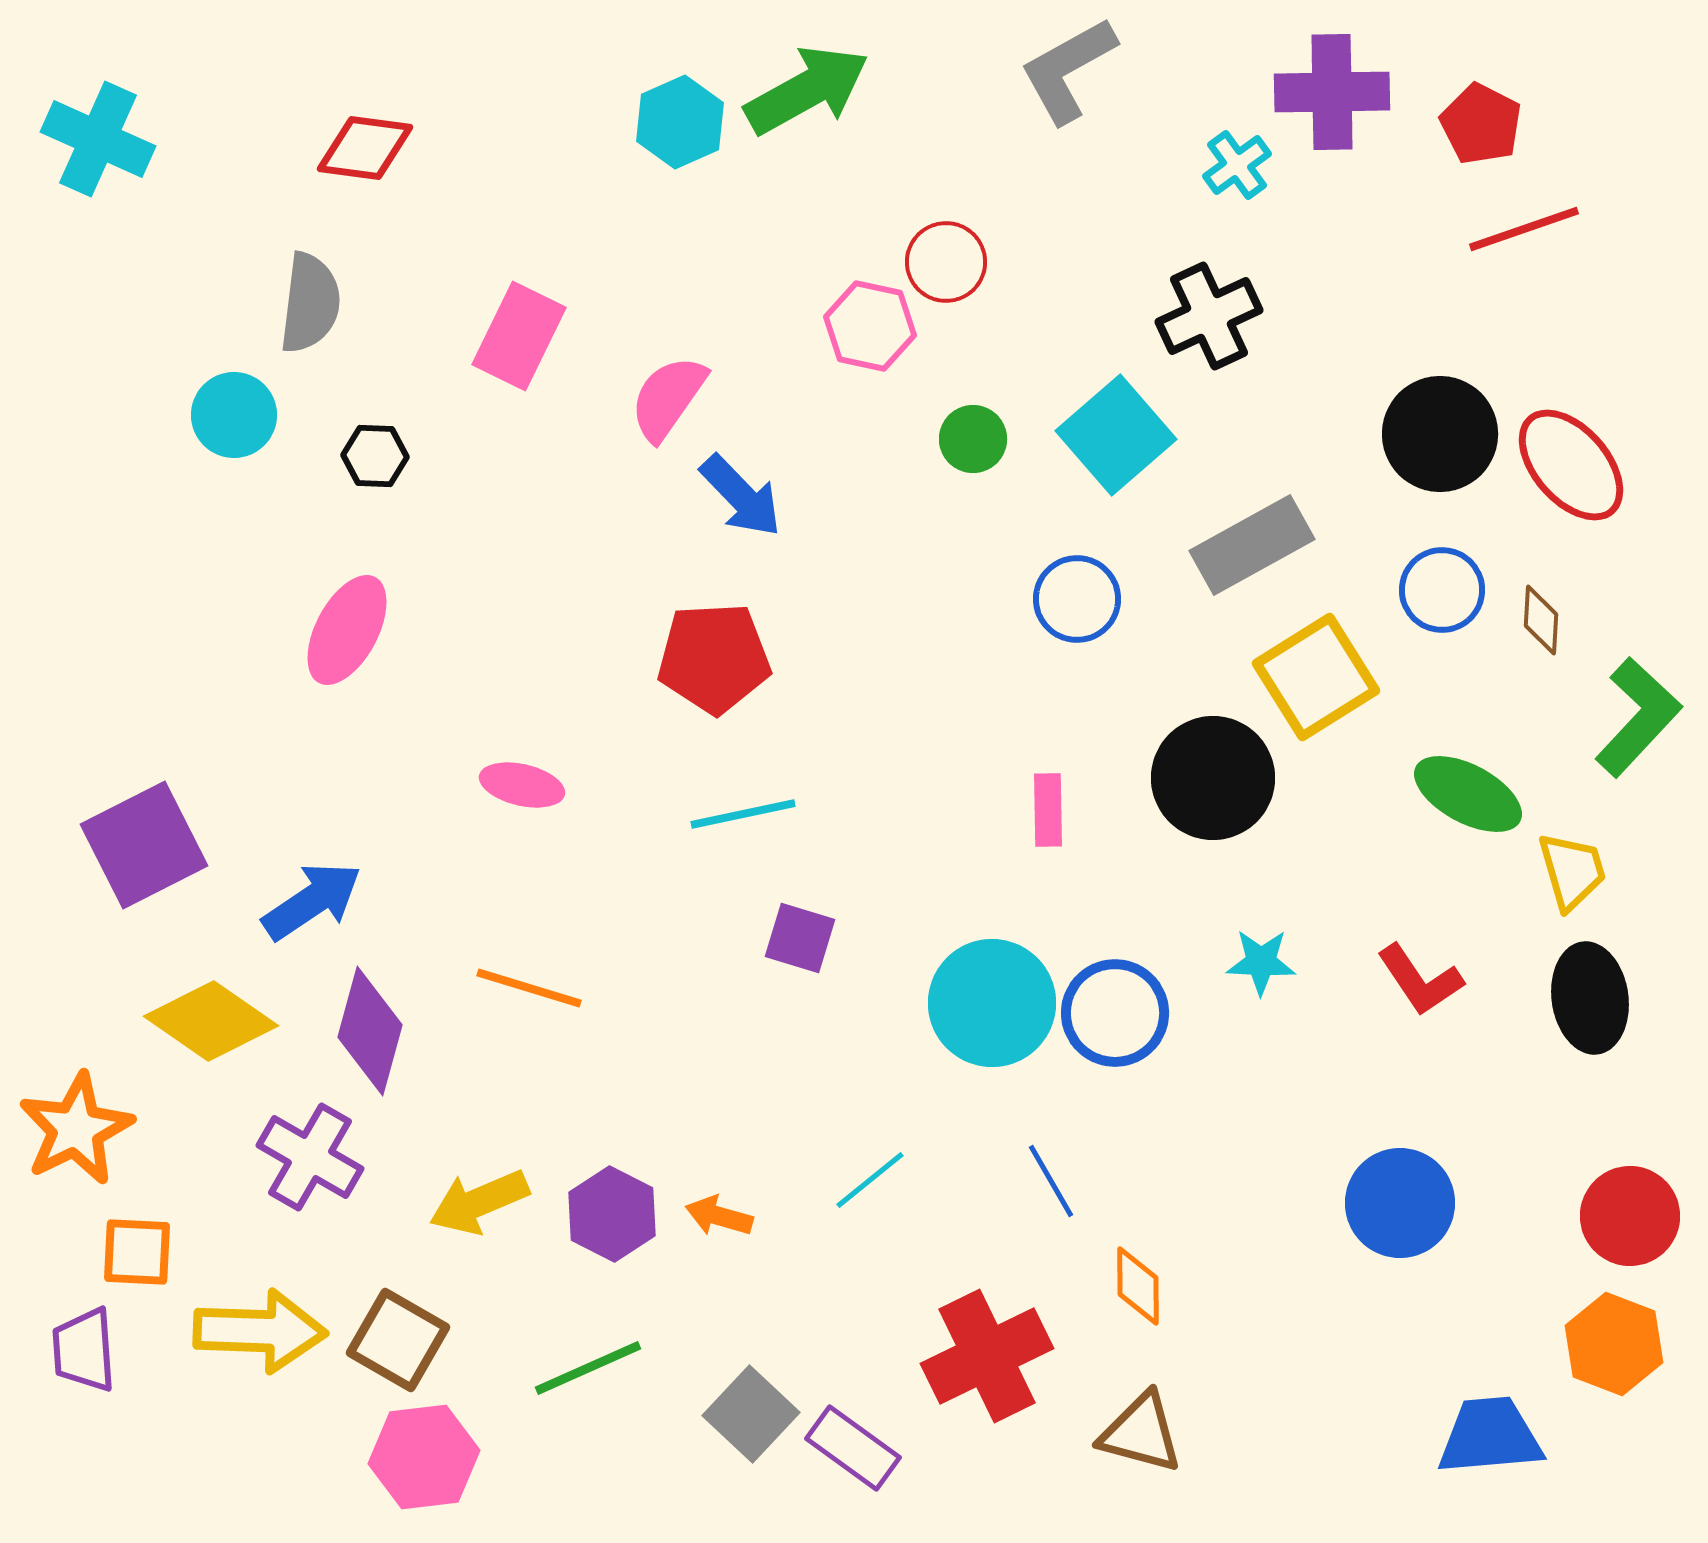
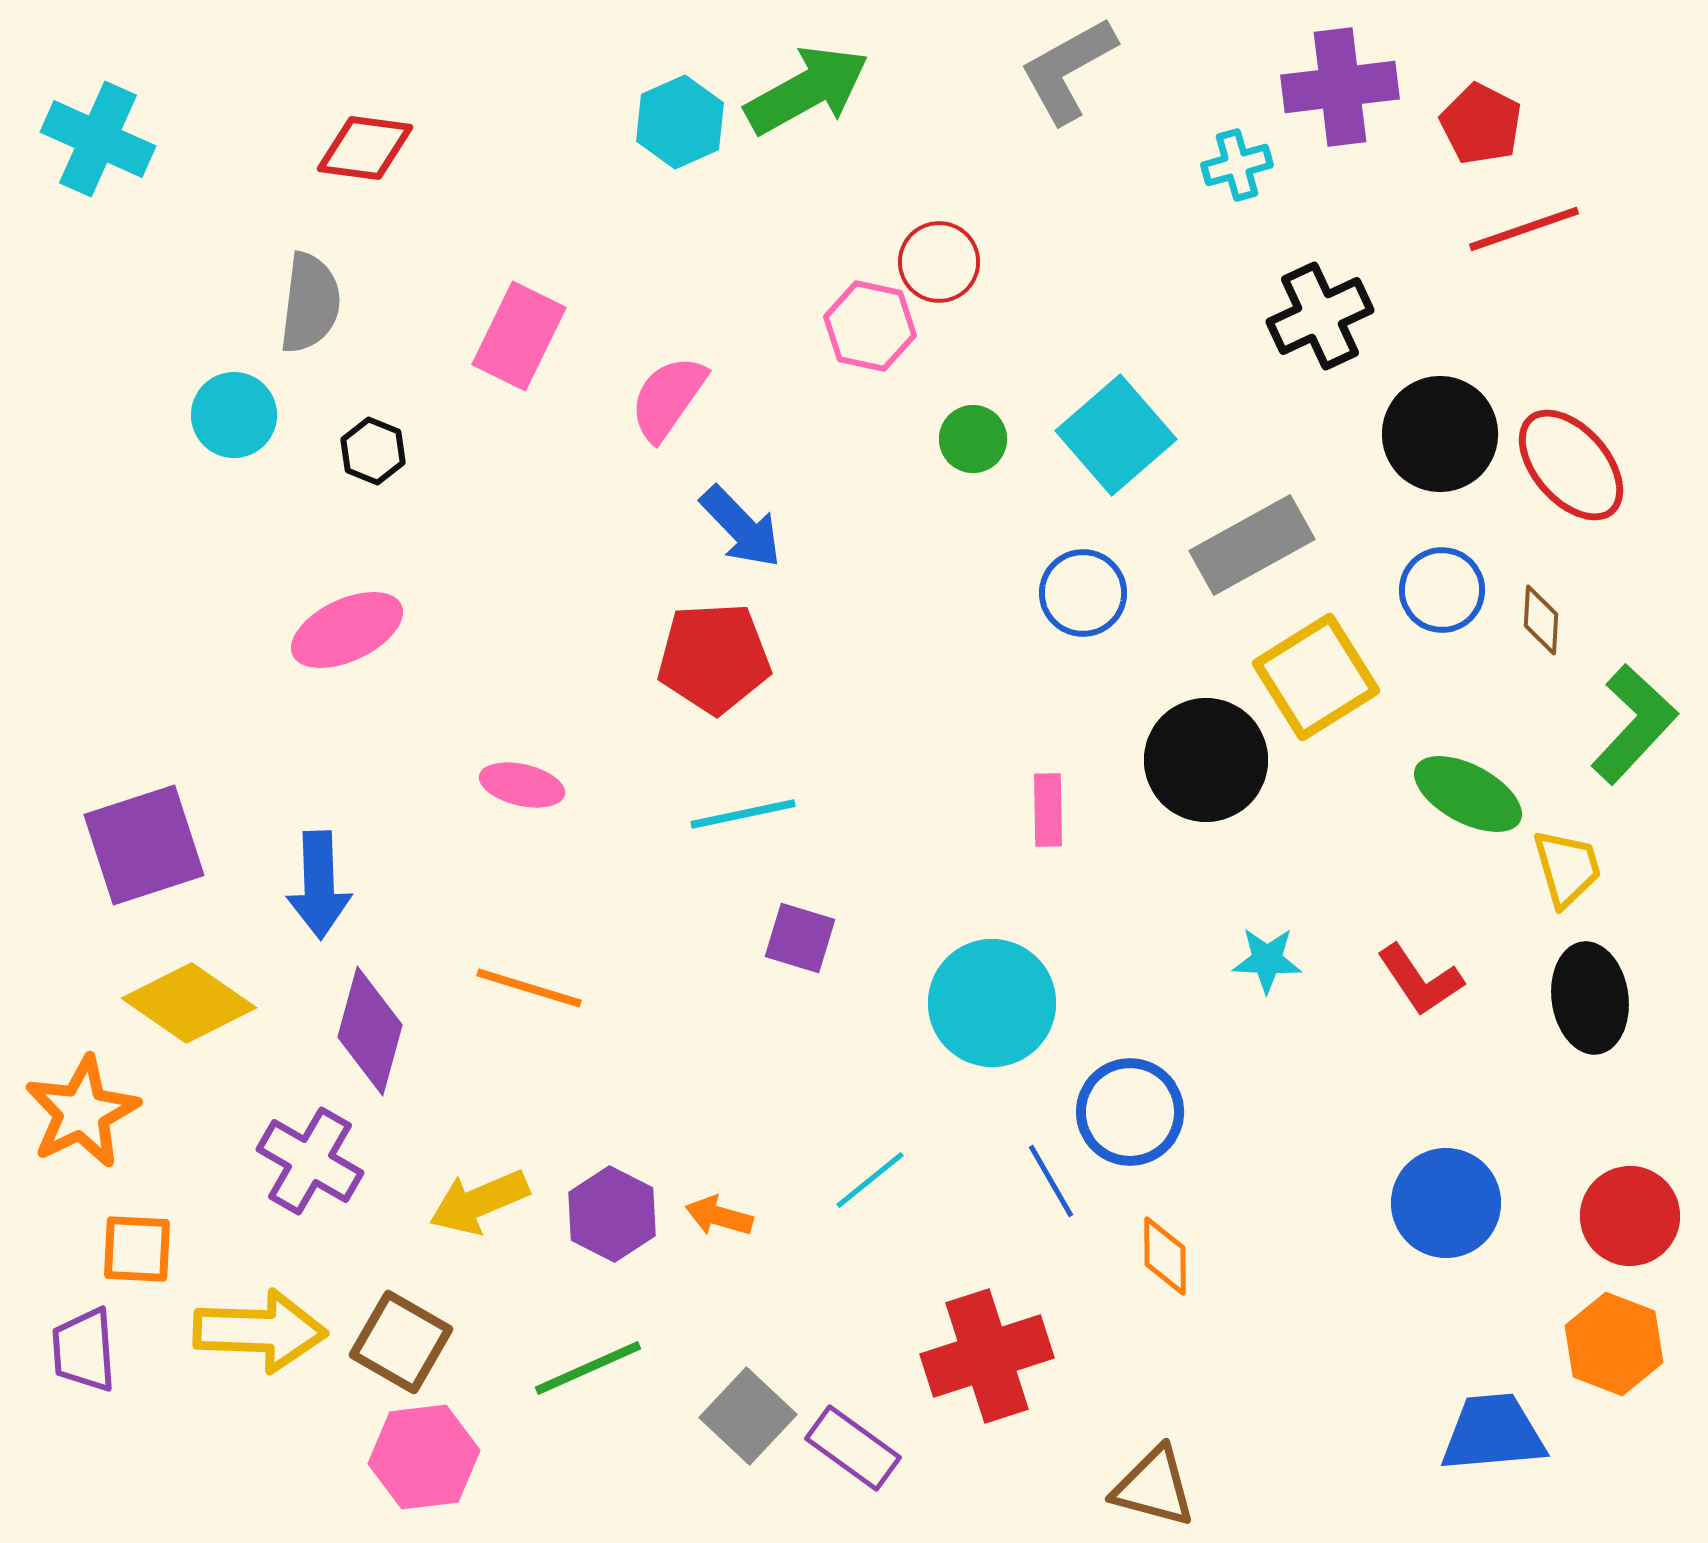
purple cross at (1332, 92): moved 8 px right, 5 px up; rotated 6 degrees counterclockwise
cyan cross at (1237, 165): rotated 20 degrees clockwise
red circle at (946, 262): moved 7 px left
black cross at (1209, 316): moved 111 px right
black hexagon at (375, 456): moved 2 px left, 5 px up; rotated 20 degrees clockwise
blue arrow at (741, 496): moved 31 px down
blue circle at (1077, 599): moved 6 px right, 6 px up
pink ellipse at (347, 630): rotated 37 degrees clockwise
green L-shape at (1638, 717): moved 4 px left, 7 px down
black circle at (1213, 778): moved 7 px left, 18 px up
purple square at (144, 845): rotated 9 degrees clockwise
yellow trapezoid at (1572, 871): moved 5 px left, 3 px up
blue arrow at (312, 901): moved 7 px right, 16 px up; rotated 122 degrees clockwise
cyan star at (1261, 962): moved 6 px right, 2 px up
blue circle at (1115, 1013): moved 15 px right, 99 px down
yellow diamond at (211, 1021): moved 22 px left, 18 px up
orange star at (76, 1129): moved 6 px right, 17 px up
purple cross at (310, 1157): moved 4 px down
blue circle at (1400, 1203): moved 46 px right
orange square at (137, 1252): moved 3 px up
orange diamond at (1138, 1286): moved 27 px right, 30 px up
brown square at (398, 1340): moved 3 px right, 2 px down
red cross at (987, 1356): rotated 8 degrees clockwise
gray square at (751, 1414): moved 3 px left, 2 px down
brown triangle at (1141, 1433): moved 13 px right, 54 px down
blue trapezoid at (1490, 1436): moved 3 px right, 3 px up
